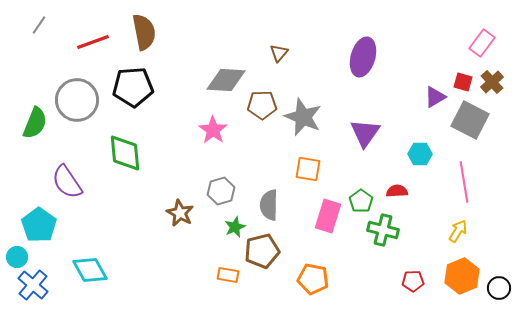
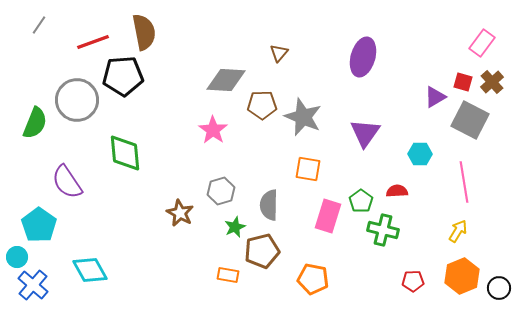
black pentagon at (133, 87): moved 10 px left, 11 px up
